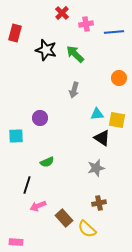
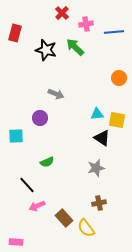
green arrow: moved 7 px up
gray arrow: moved 18 px left, 4 px down; rotated 84 degrees counterclockwise
black line: rotated 60 degrees counterclockwise
pink arrow: moved 1 px left
yellow semicircle: moved 1 px left, 1 px up; rotated 12 degrees clockwise
